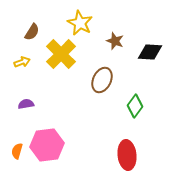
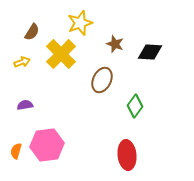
yellow star: rotated 25 degrees clockwise
brown star: moved 3 px down
purple semicircle: moved 1 px left, 1 px down
orange semicircle: moved 1 px left
